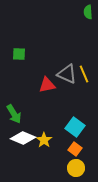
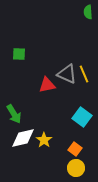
cyan square: moved 7 px right, 10 px up
white diamond: rotated 35 degrees counterclockwise
